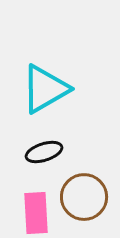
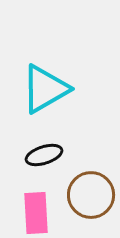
black ellipse: moved 3 px down
brown circle: moved 7 px right, 2 px up
